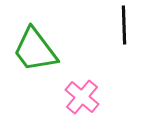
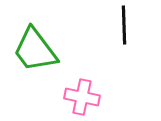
pink cross: rotated 28 degrees counterclockwise
